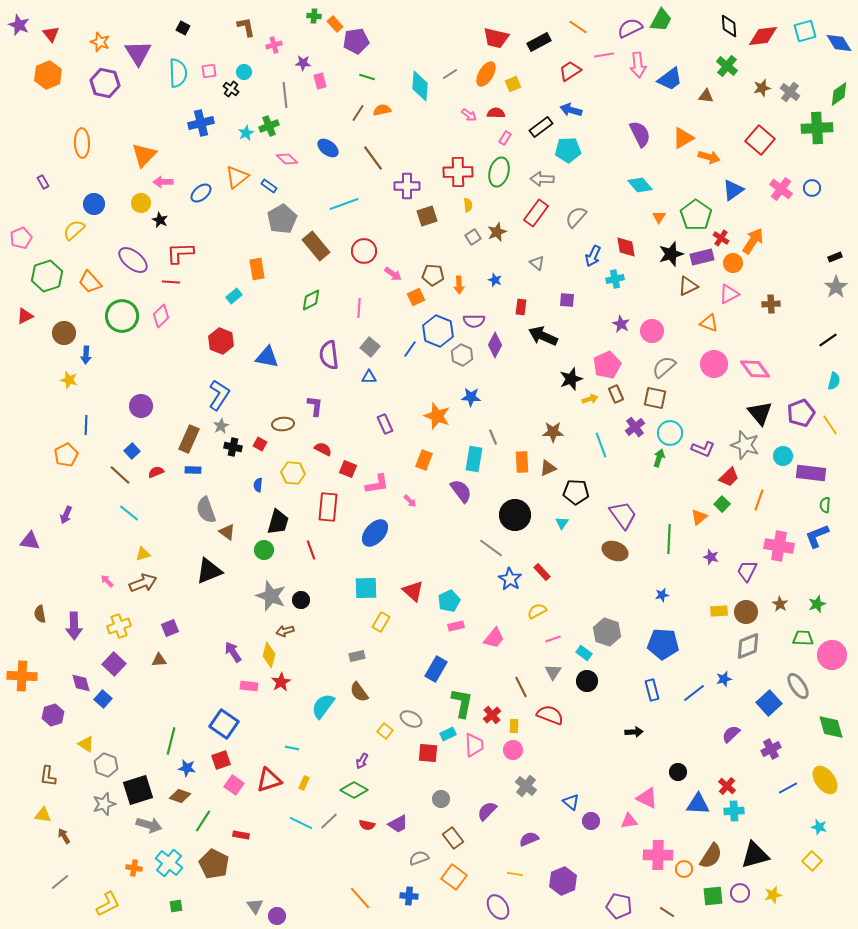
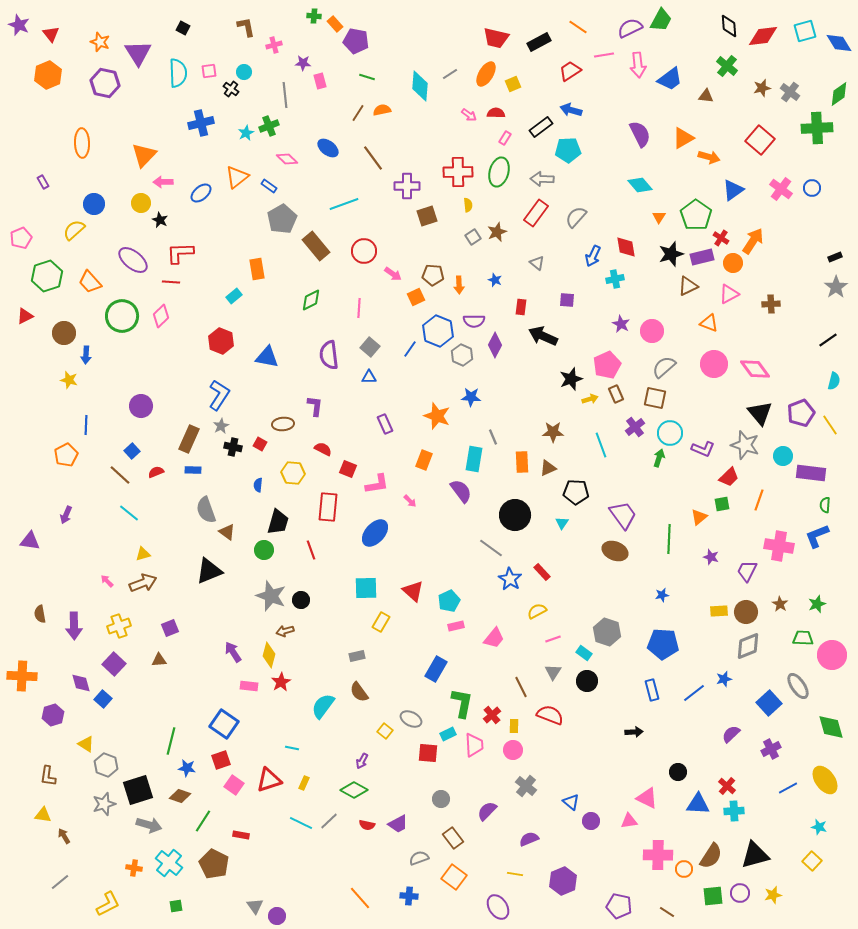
purple pentagon at (356, 41): rotated 20 degrees clockwise
green square at (722, 504): rotated 35 degrees clockwise
